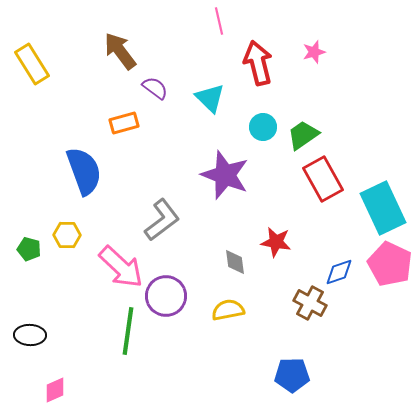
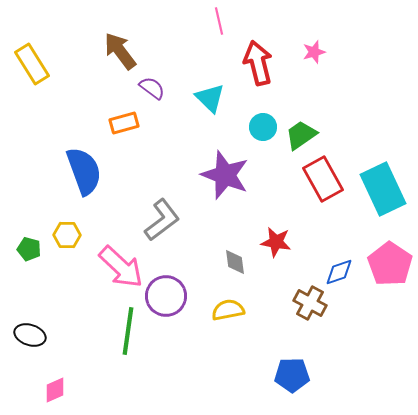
purple semicircle: moved 3 px left
green trapezoid: moved 2 px left
cyan rectangle: moved 19 px up
pink pentagon: rotated 9 degrees clockwise
black ellipse: rotated 16 degrees clockwise
